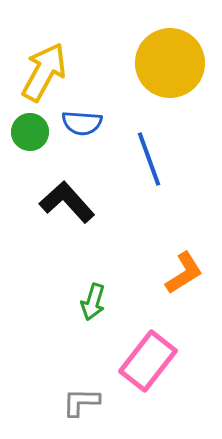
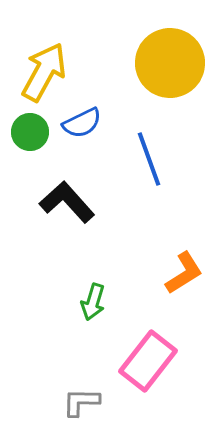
blue semicircle: rotated 30 degrees counterclockwise
